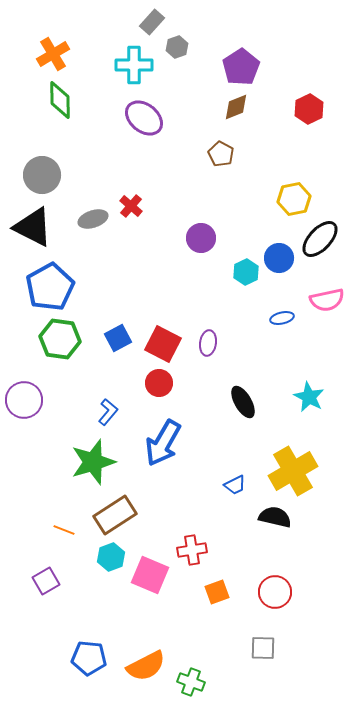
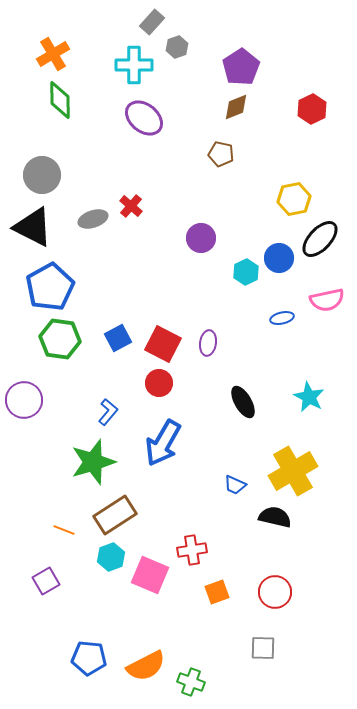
red hexagon at (309, 109): moved 3 px right
brown pentagon at (221, 154): rotated 15 degrees counterclockwise
blue trapezoid at (235, 485): rotated 50 degrees clockwise
